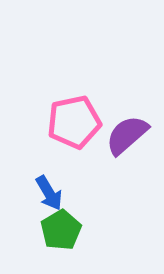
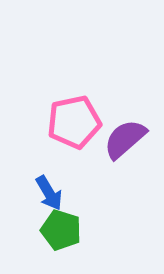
purple semicircle: moved 2 px left, 4 px down
green pentagon: rotated 24 degrees counterclockwise
